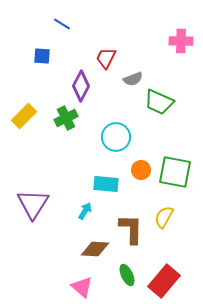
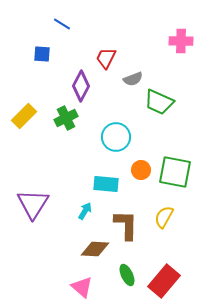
blue square: moved 2 px up
brown L-shape: moved 5 px left, 4 px up
